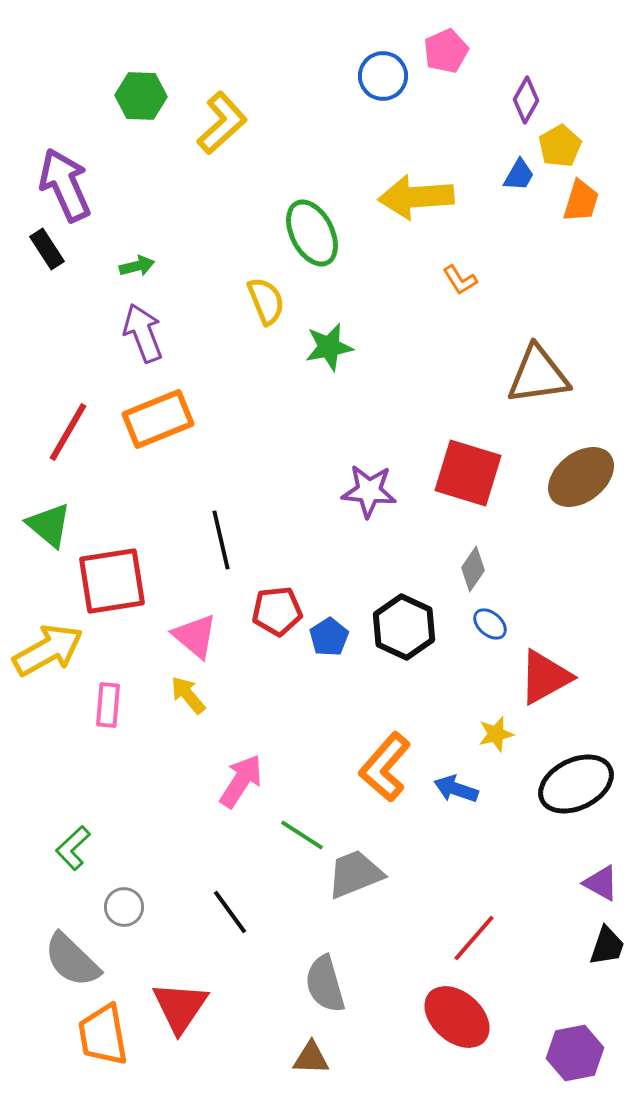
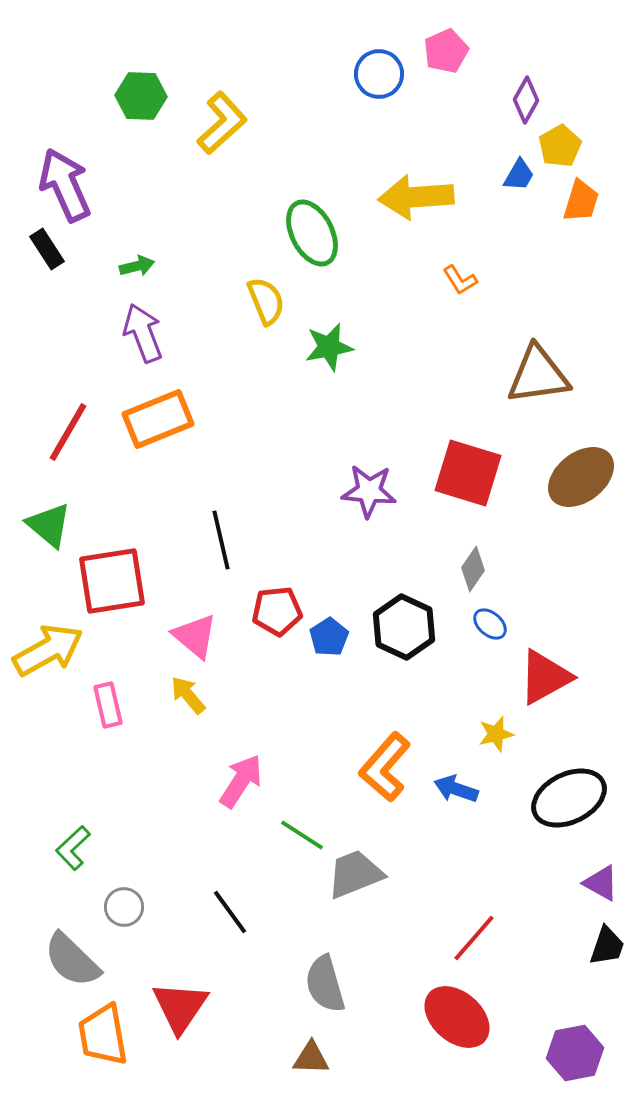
blue circle at (383, 76): moved 4 px left, 2 px up
pink rectangle at (108, 705): rotated 18 degrees counterclockwise
black ellipse at (576, 784): moved 7 px left, 14 px down
